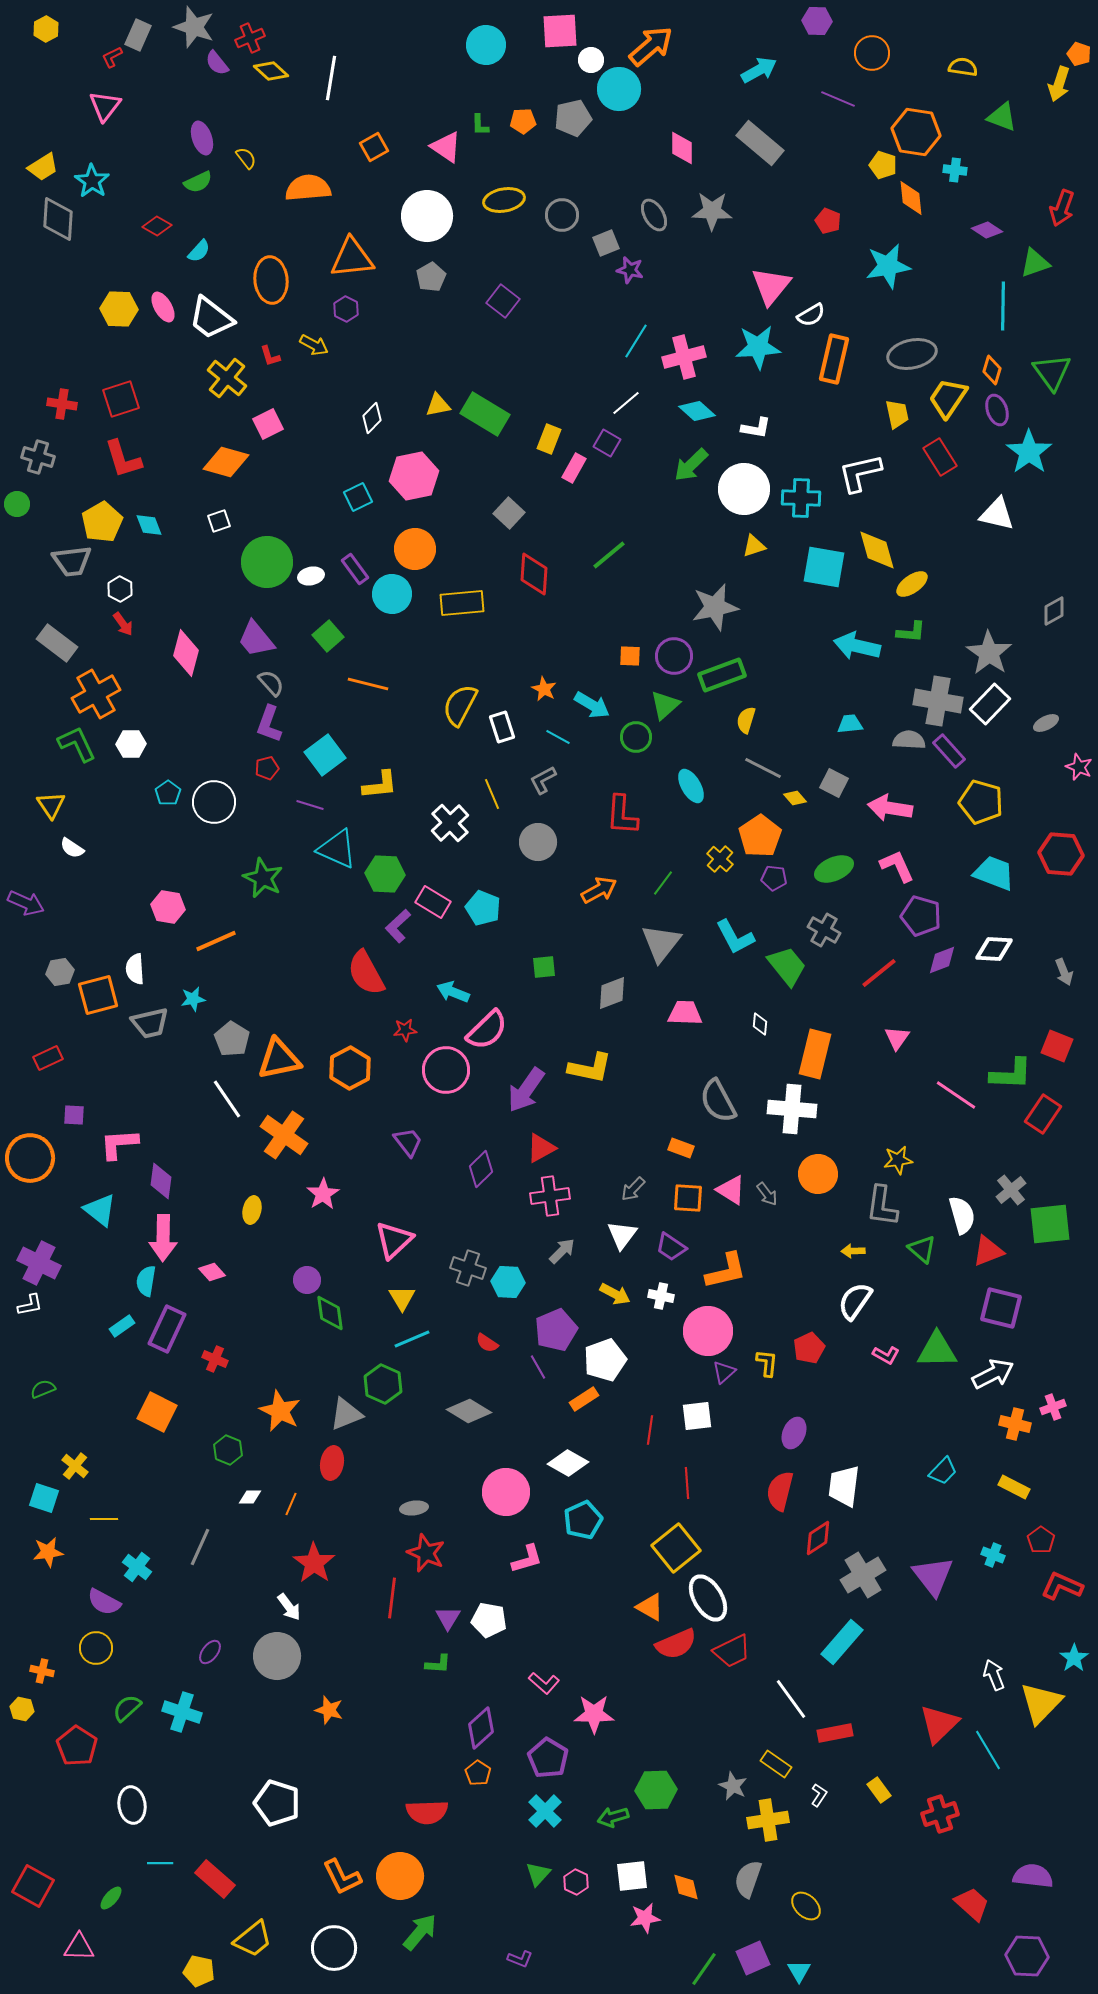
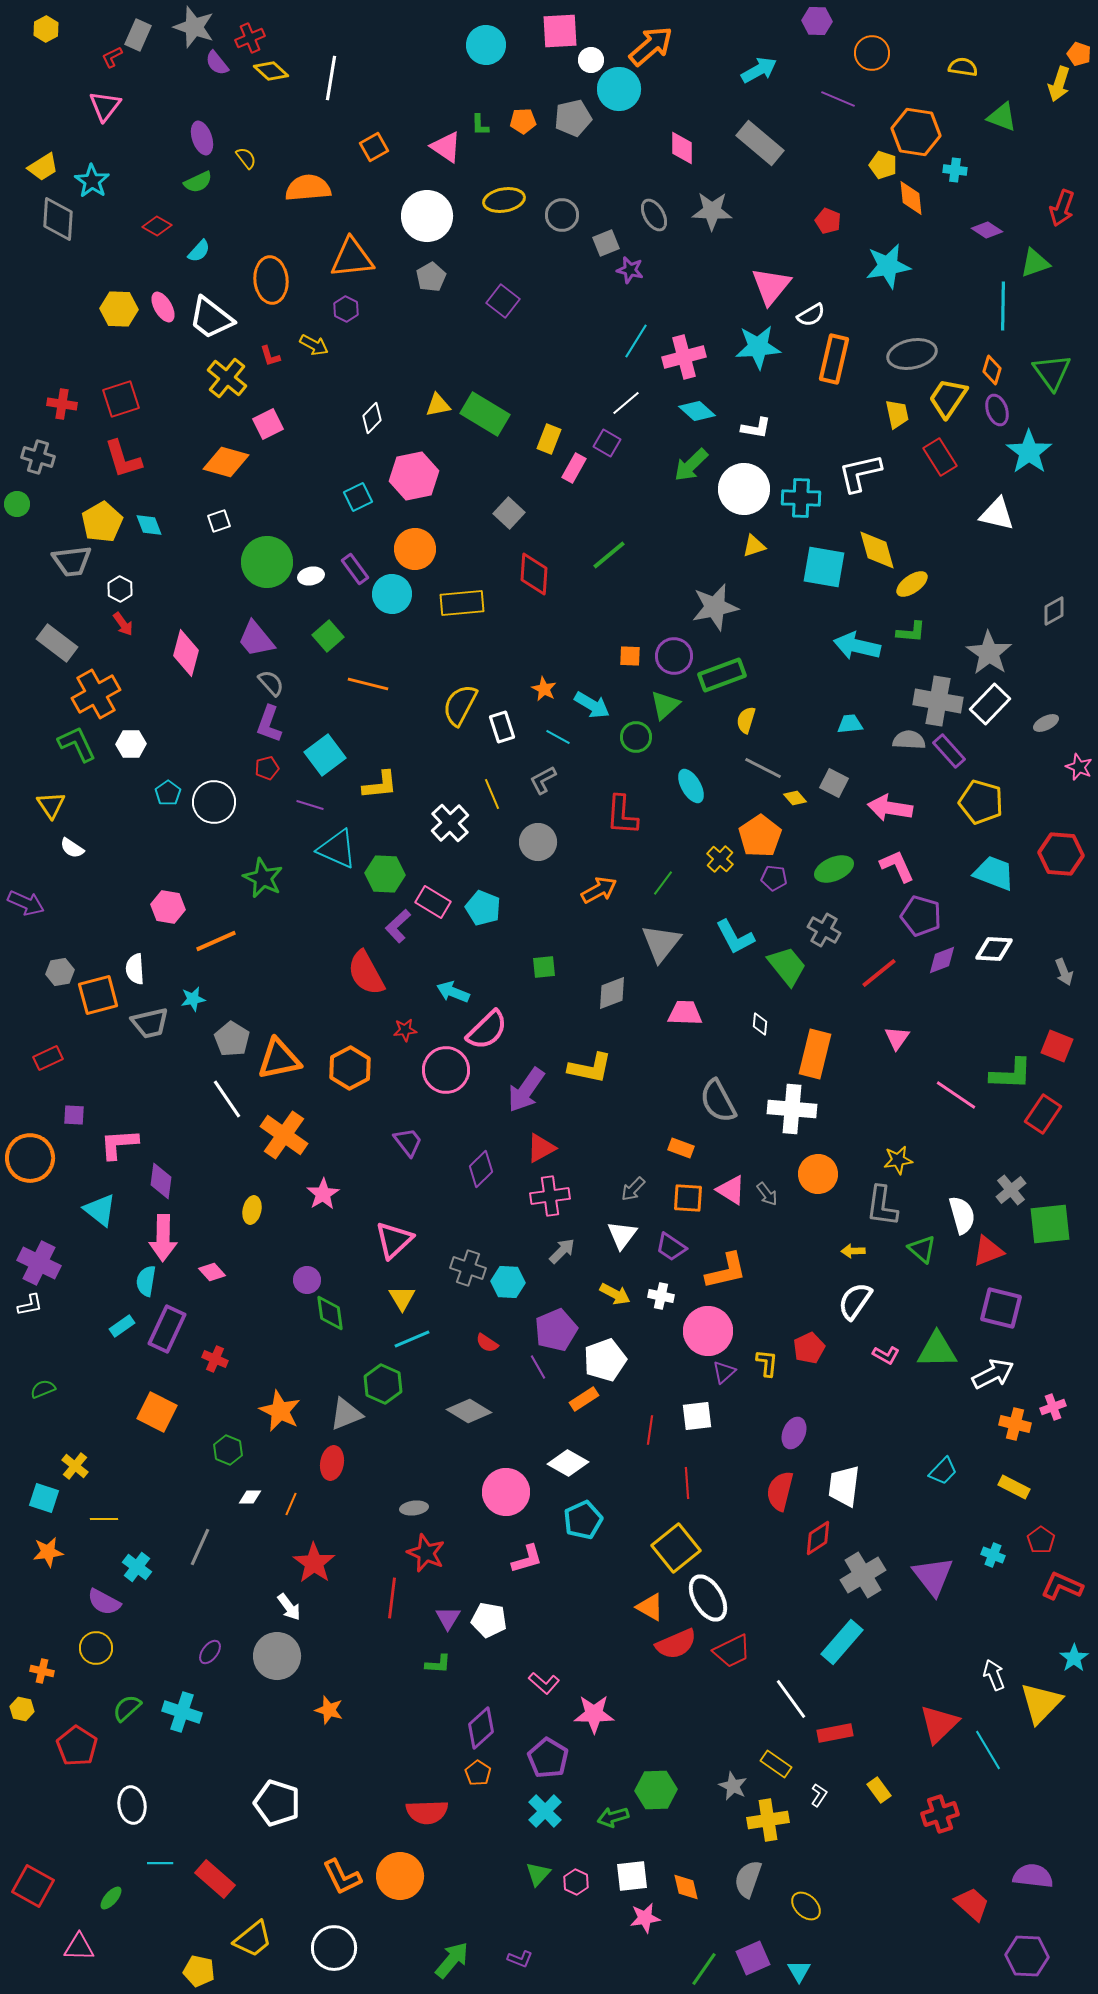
green arrow at (420, 1932): moved 32 px right, 28 px down
